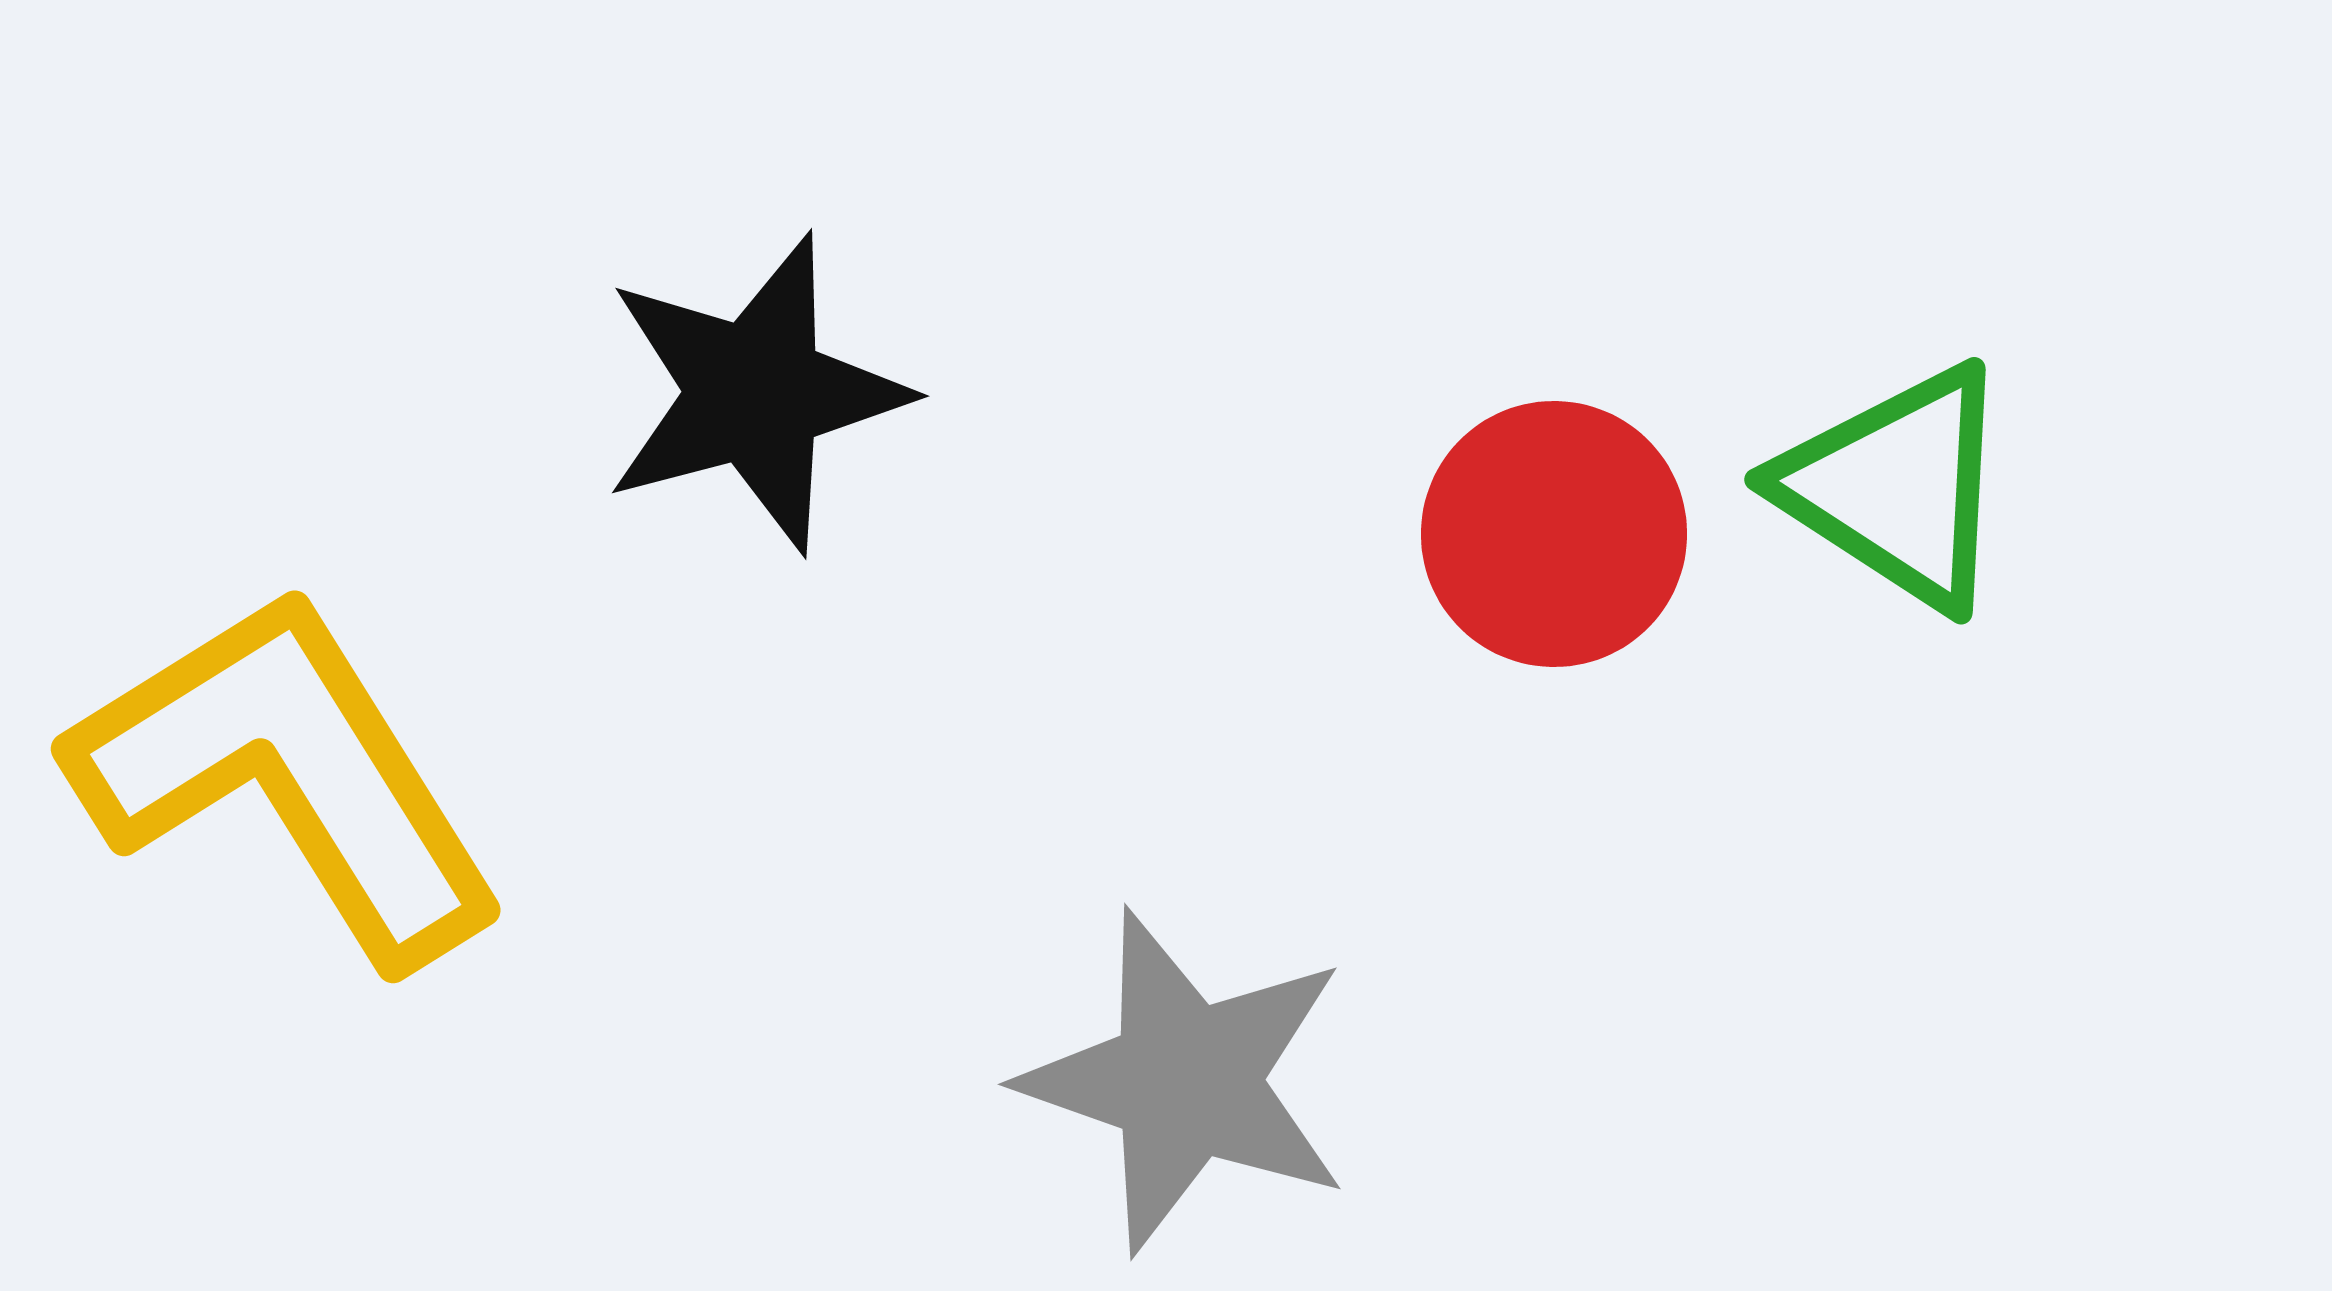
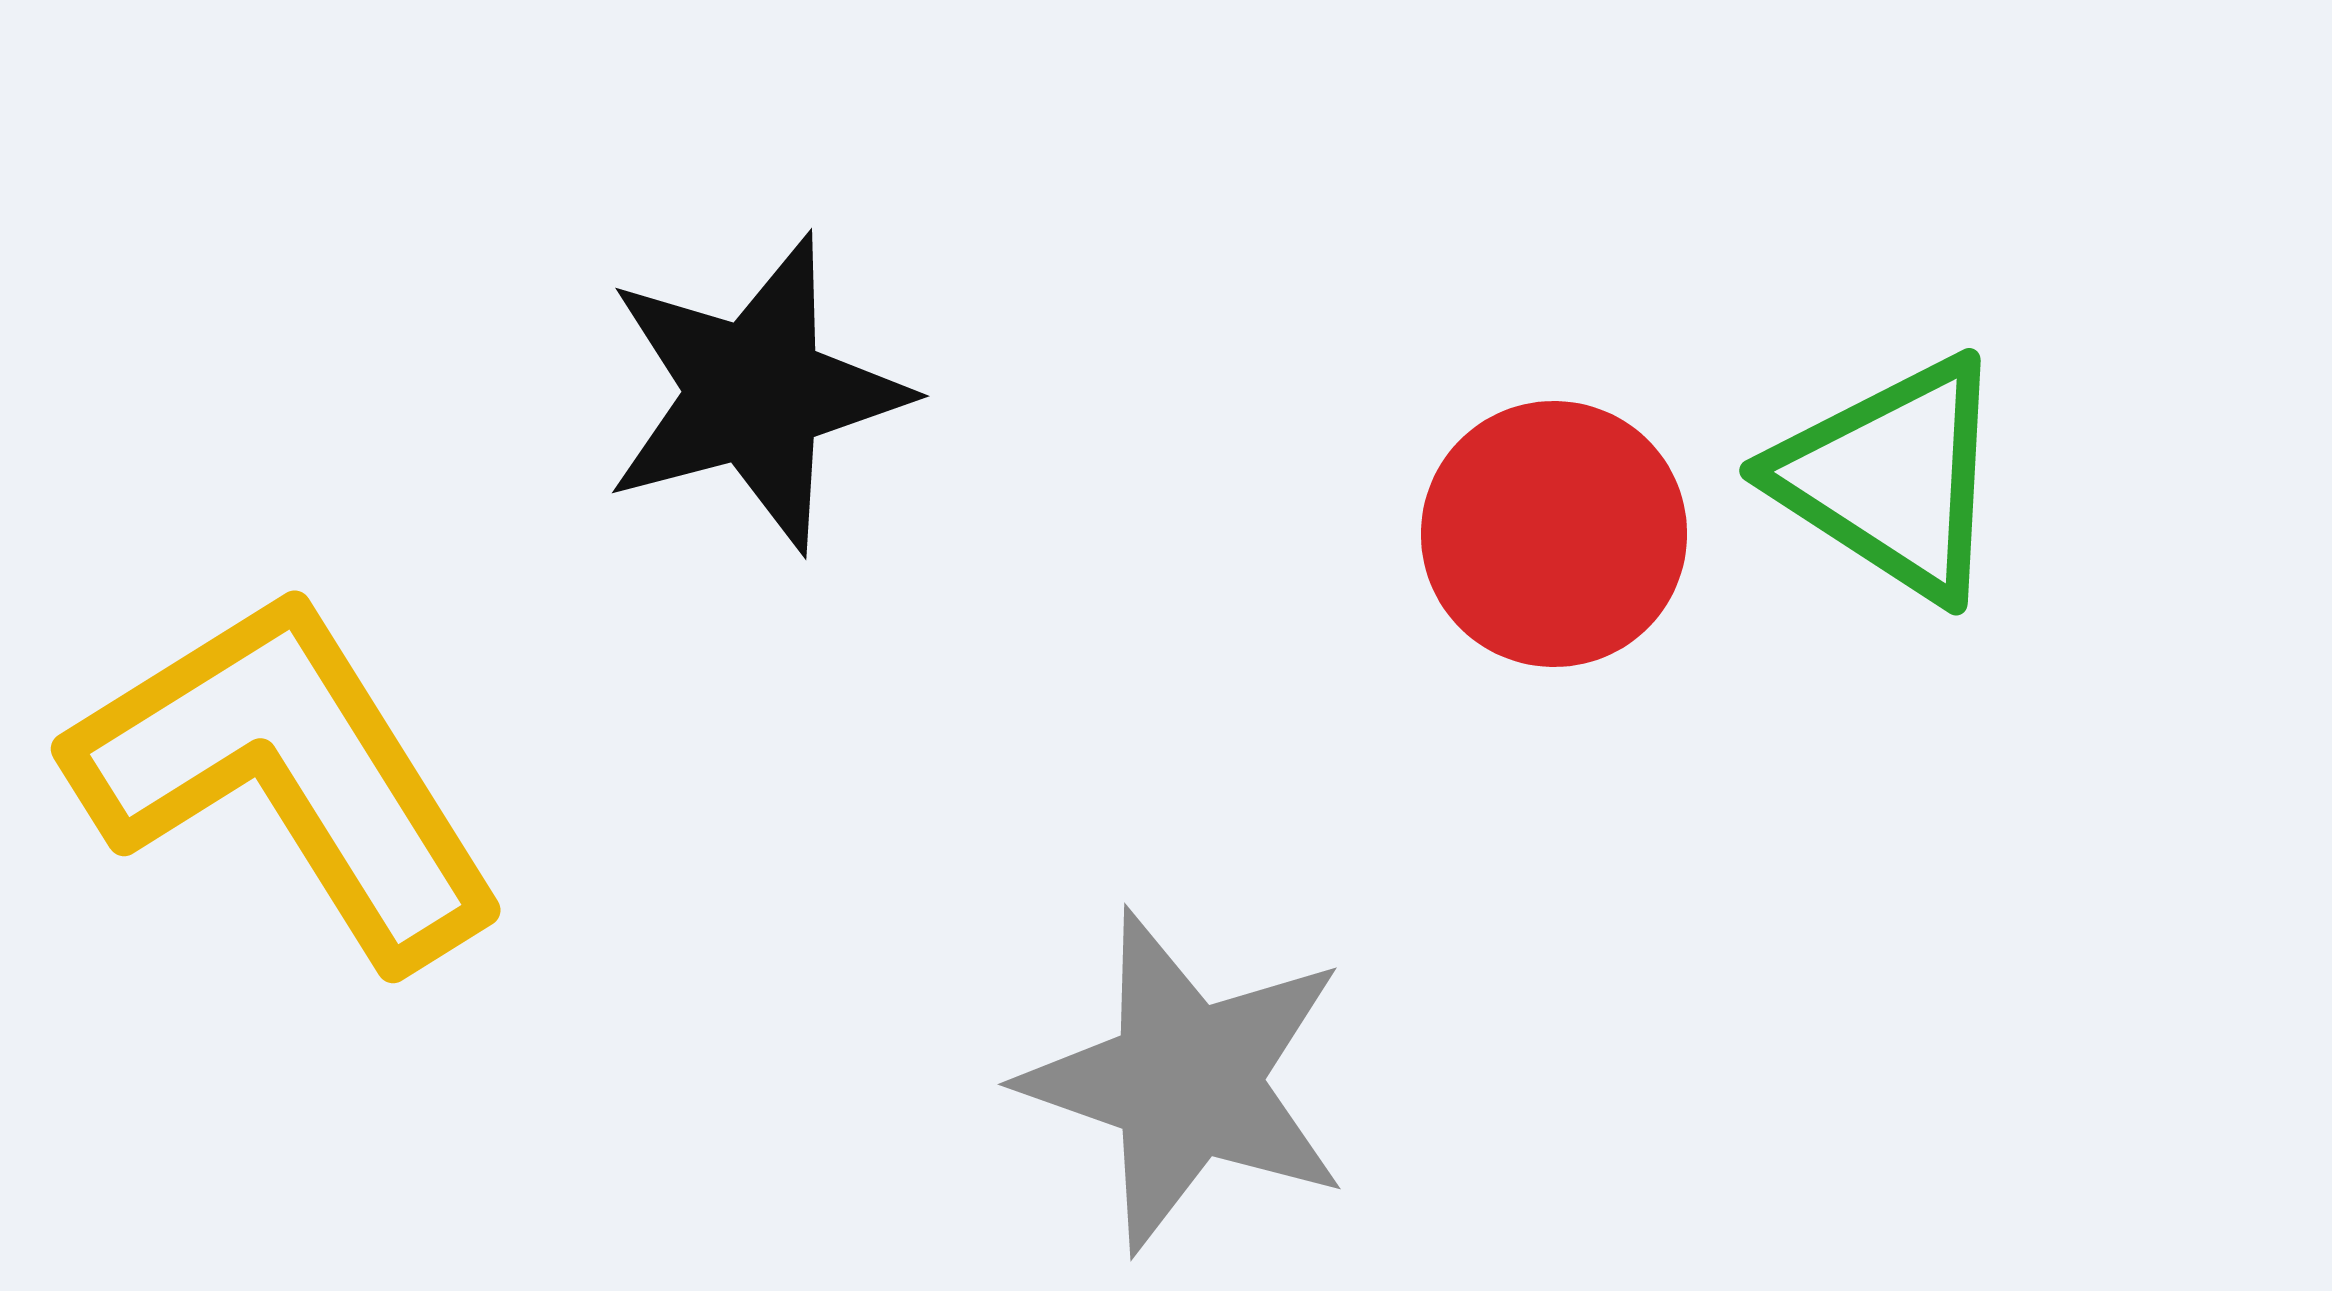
green triangle: moved 5 px left, 9 px up
